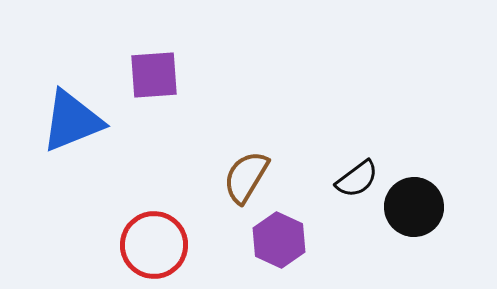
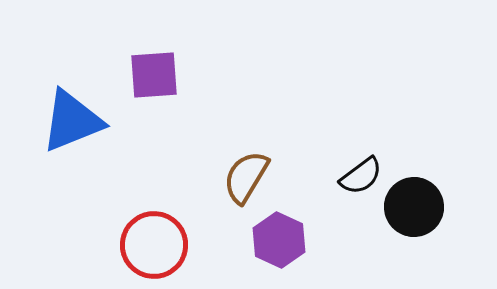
black semicircle: moved 4 px right, 3 px up
